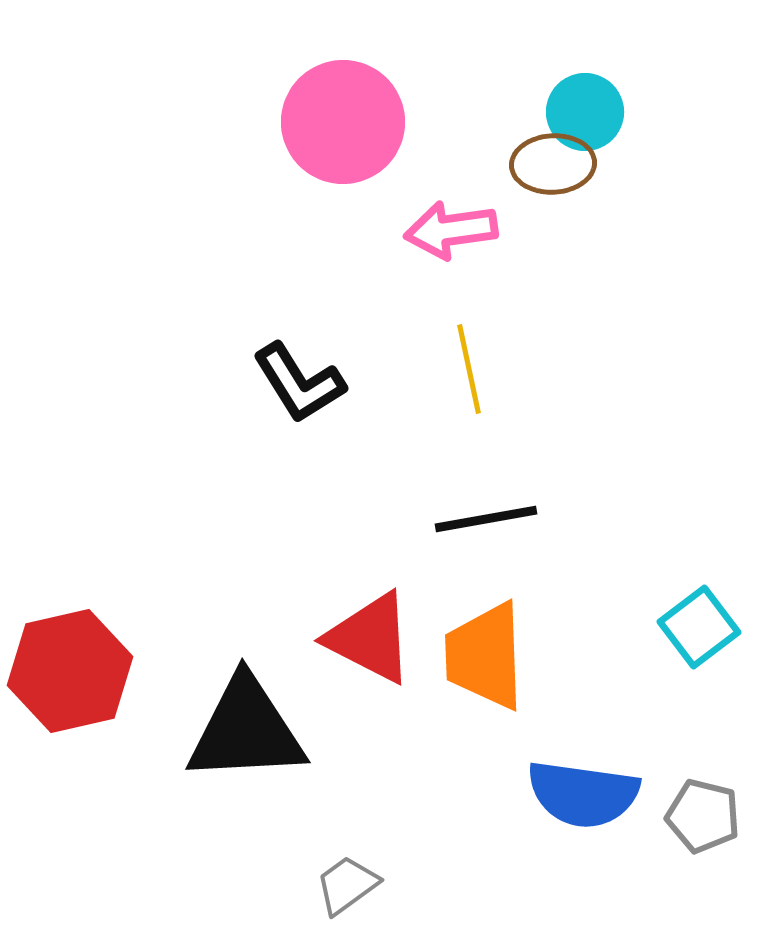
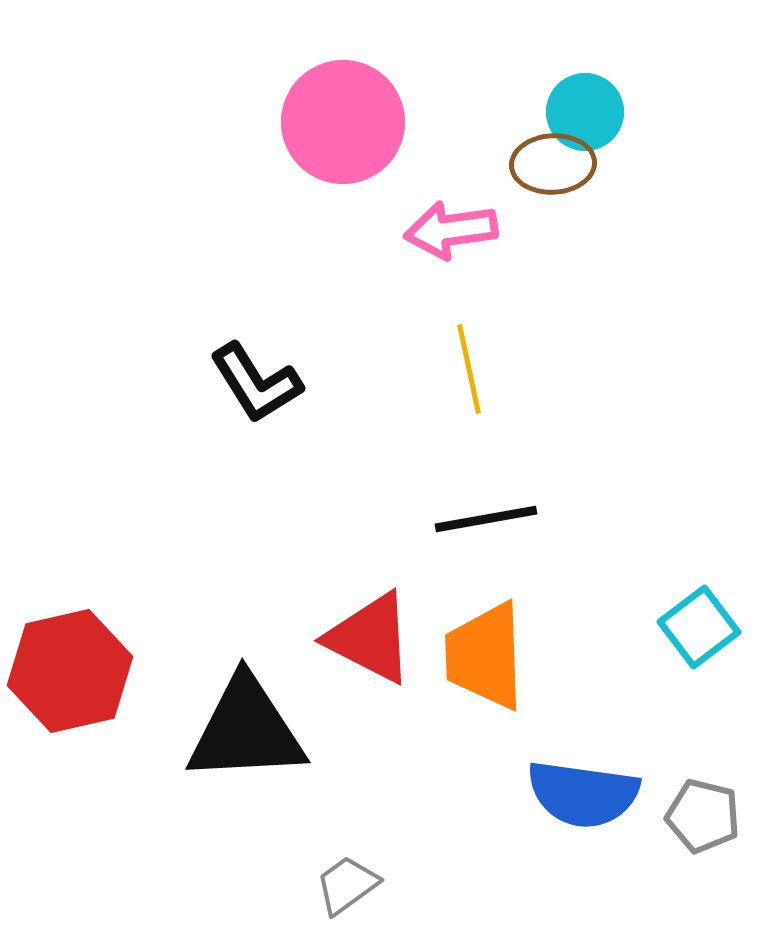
black L-shape: moved 43 px left
